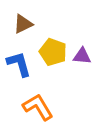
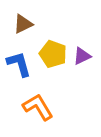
yellow pentagon: moved 2 px down
purple triangle: rotated 30 degrees counterclockwise
